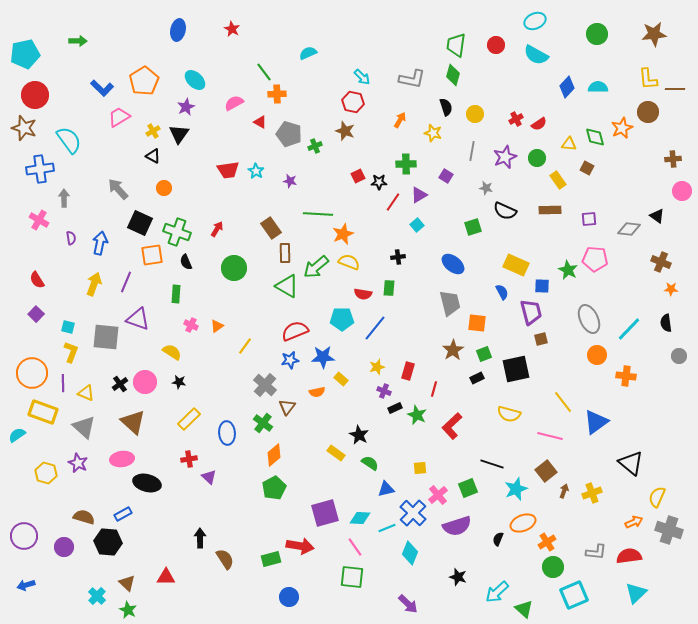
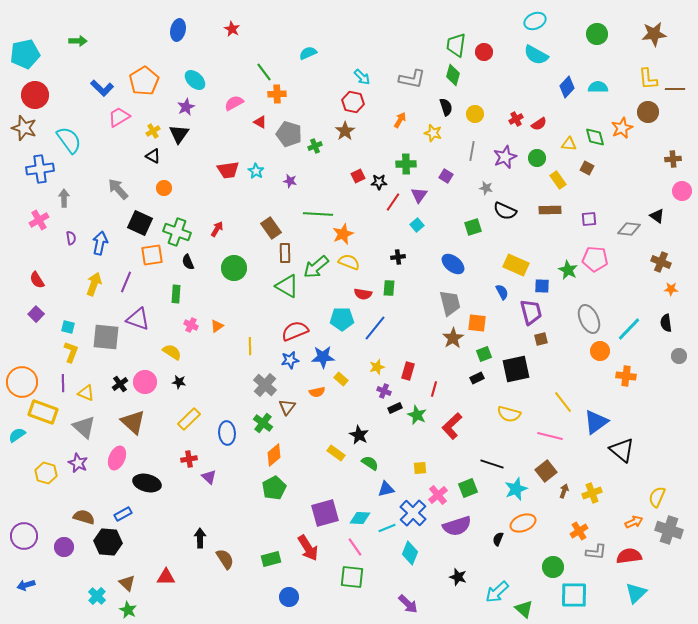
red circle at (496, 45): moved 12 px left, 7 px down
brown star at (345, 131): rotated 18 degrees clockwise
purple triangle at (419, 195): rotated 24 degrees counterclockwise
pink cross at (39, 220): rotated 30 degrees clockwise
black semicircle at (186, 262): moved 2 px right
yellow line at (245, 346): moved 5 px right; rotated 36 degrees counterclockwise
brown star at (453, 350): moved 12 px up
orange circle at (597, 355): moved 3 px right, 4 px up
orange circle at (32, 373): moved 10 px left, 9 px down
pink ellipse at (122, 459): moved 5 px left, 1 px up; rotated 60 degrees counterclockwise
black triangle at (631, 463): moved 9 px left, 13 px up
orange cross at (547, 542): moved 32 px right, 11 px up
red arrow at (300, 546): moved 8 px right, 2 px down; rotated 48 degrees clockwise
cyan square at (574, 595): rotated 24 degrees clockwise
